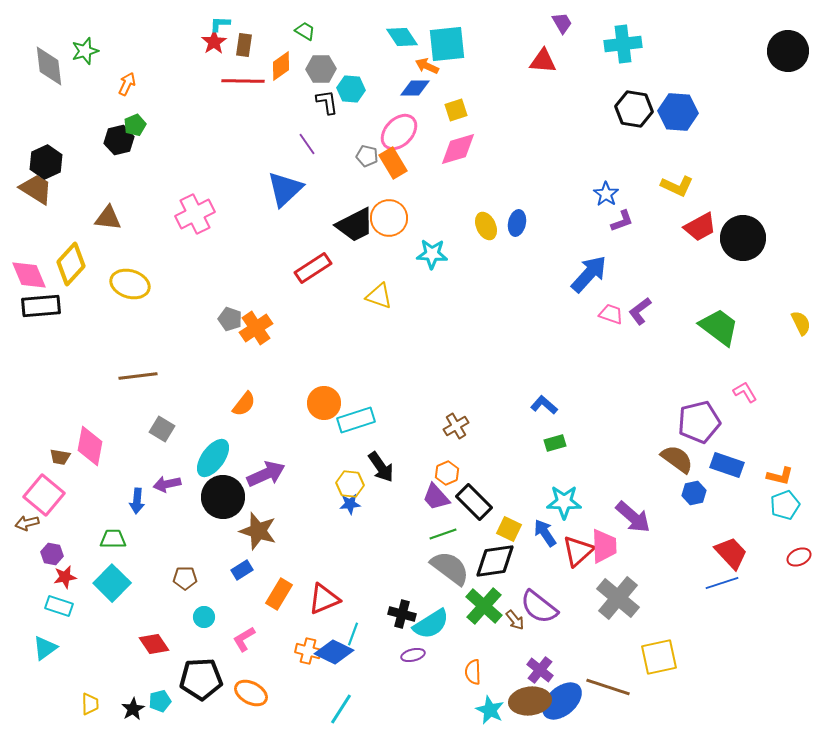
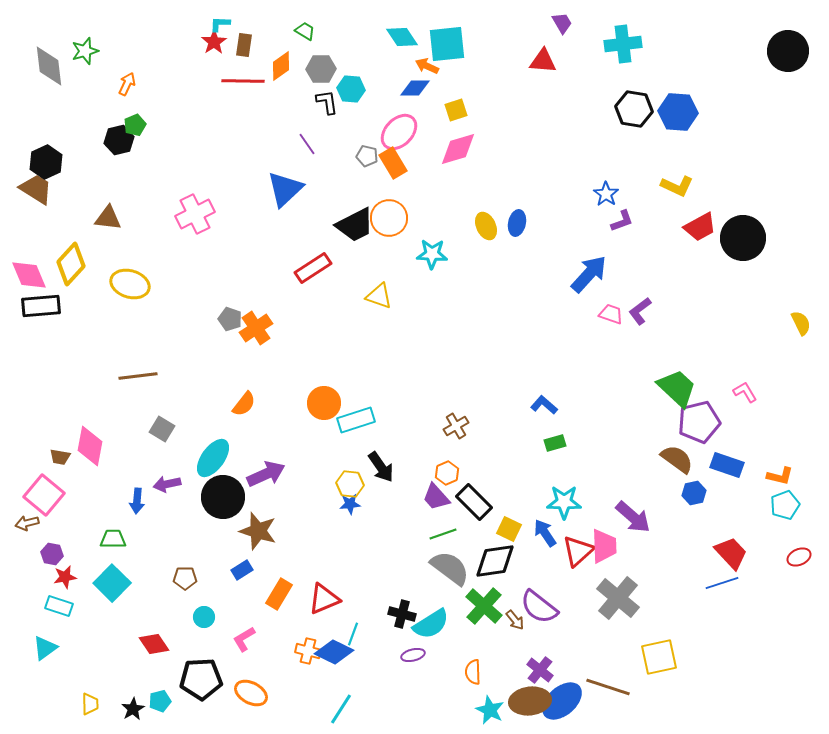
green trapezoid at (719, 327): moved 42 px left, 61 px down; rotated 6 degrees clockwise
